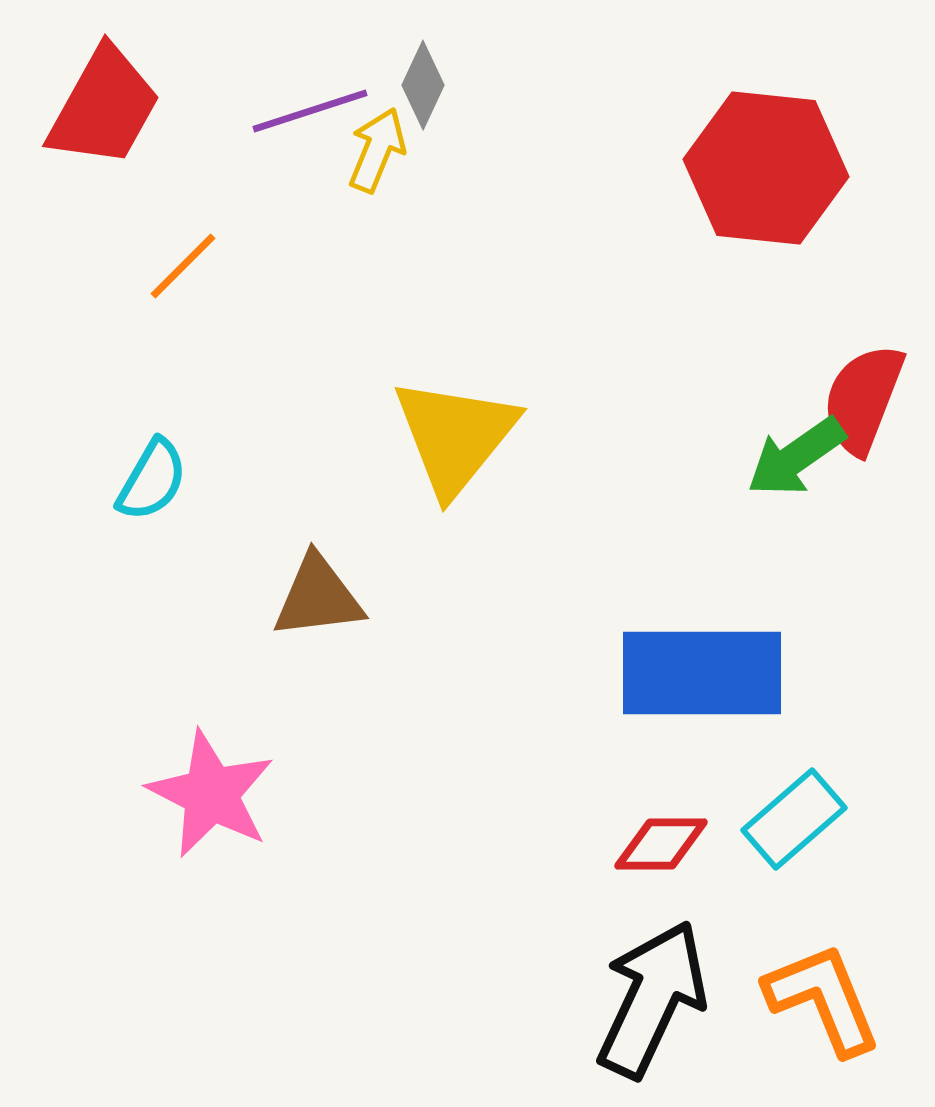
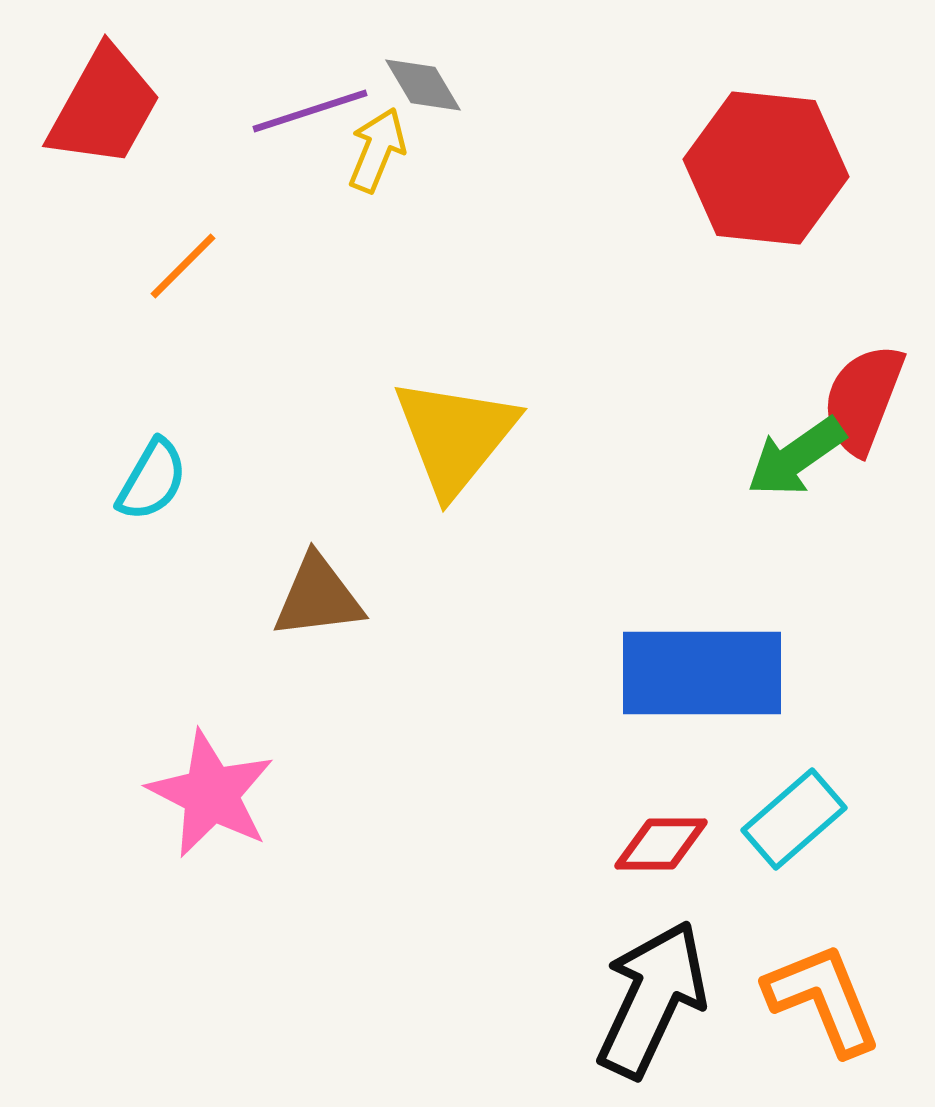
gray diamond: rotated 56 degrees counterclockwise
